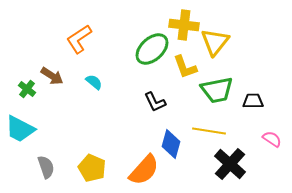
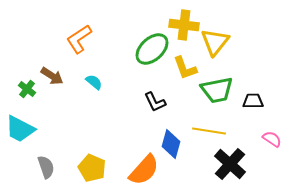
yellow L-shape: moved 1 px down
